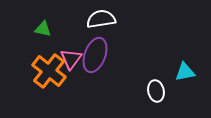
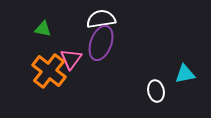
purple ellipse: moved 6 px right, 12 px up
cyan triangle: moved 2 px down
